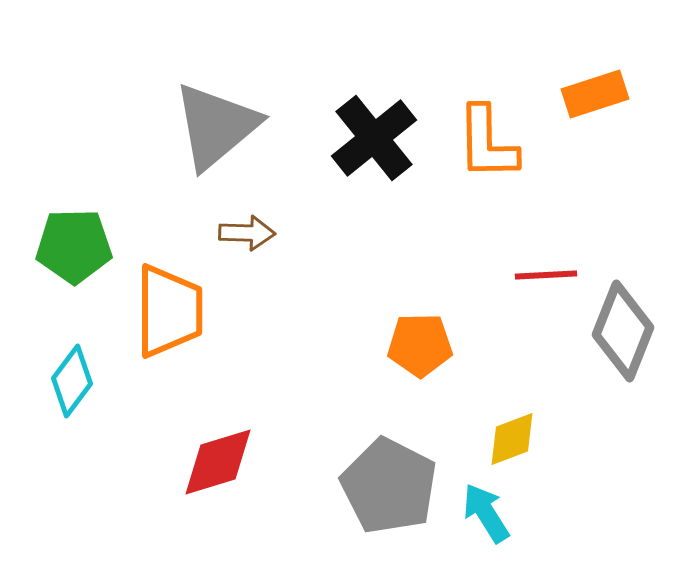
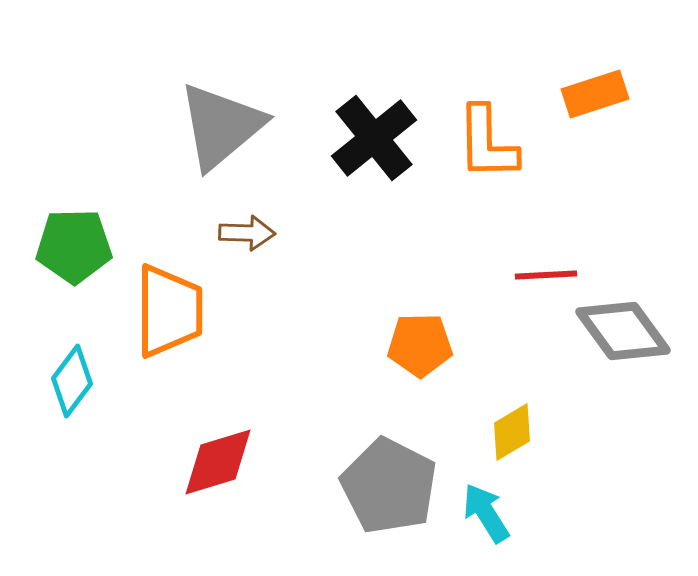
gray triangle: moved 5 px right
gray diamond: rotated 58 degrees counterclockwise
yellow diamond: moved 7 px up; rotated 10 degrees counterclockwise
